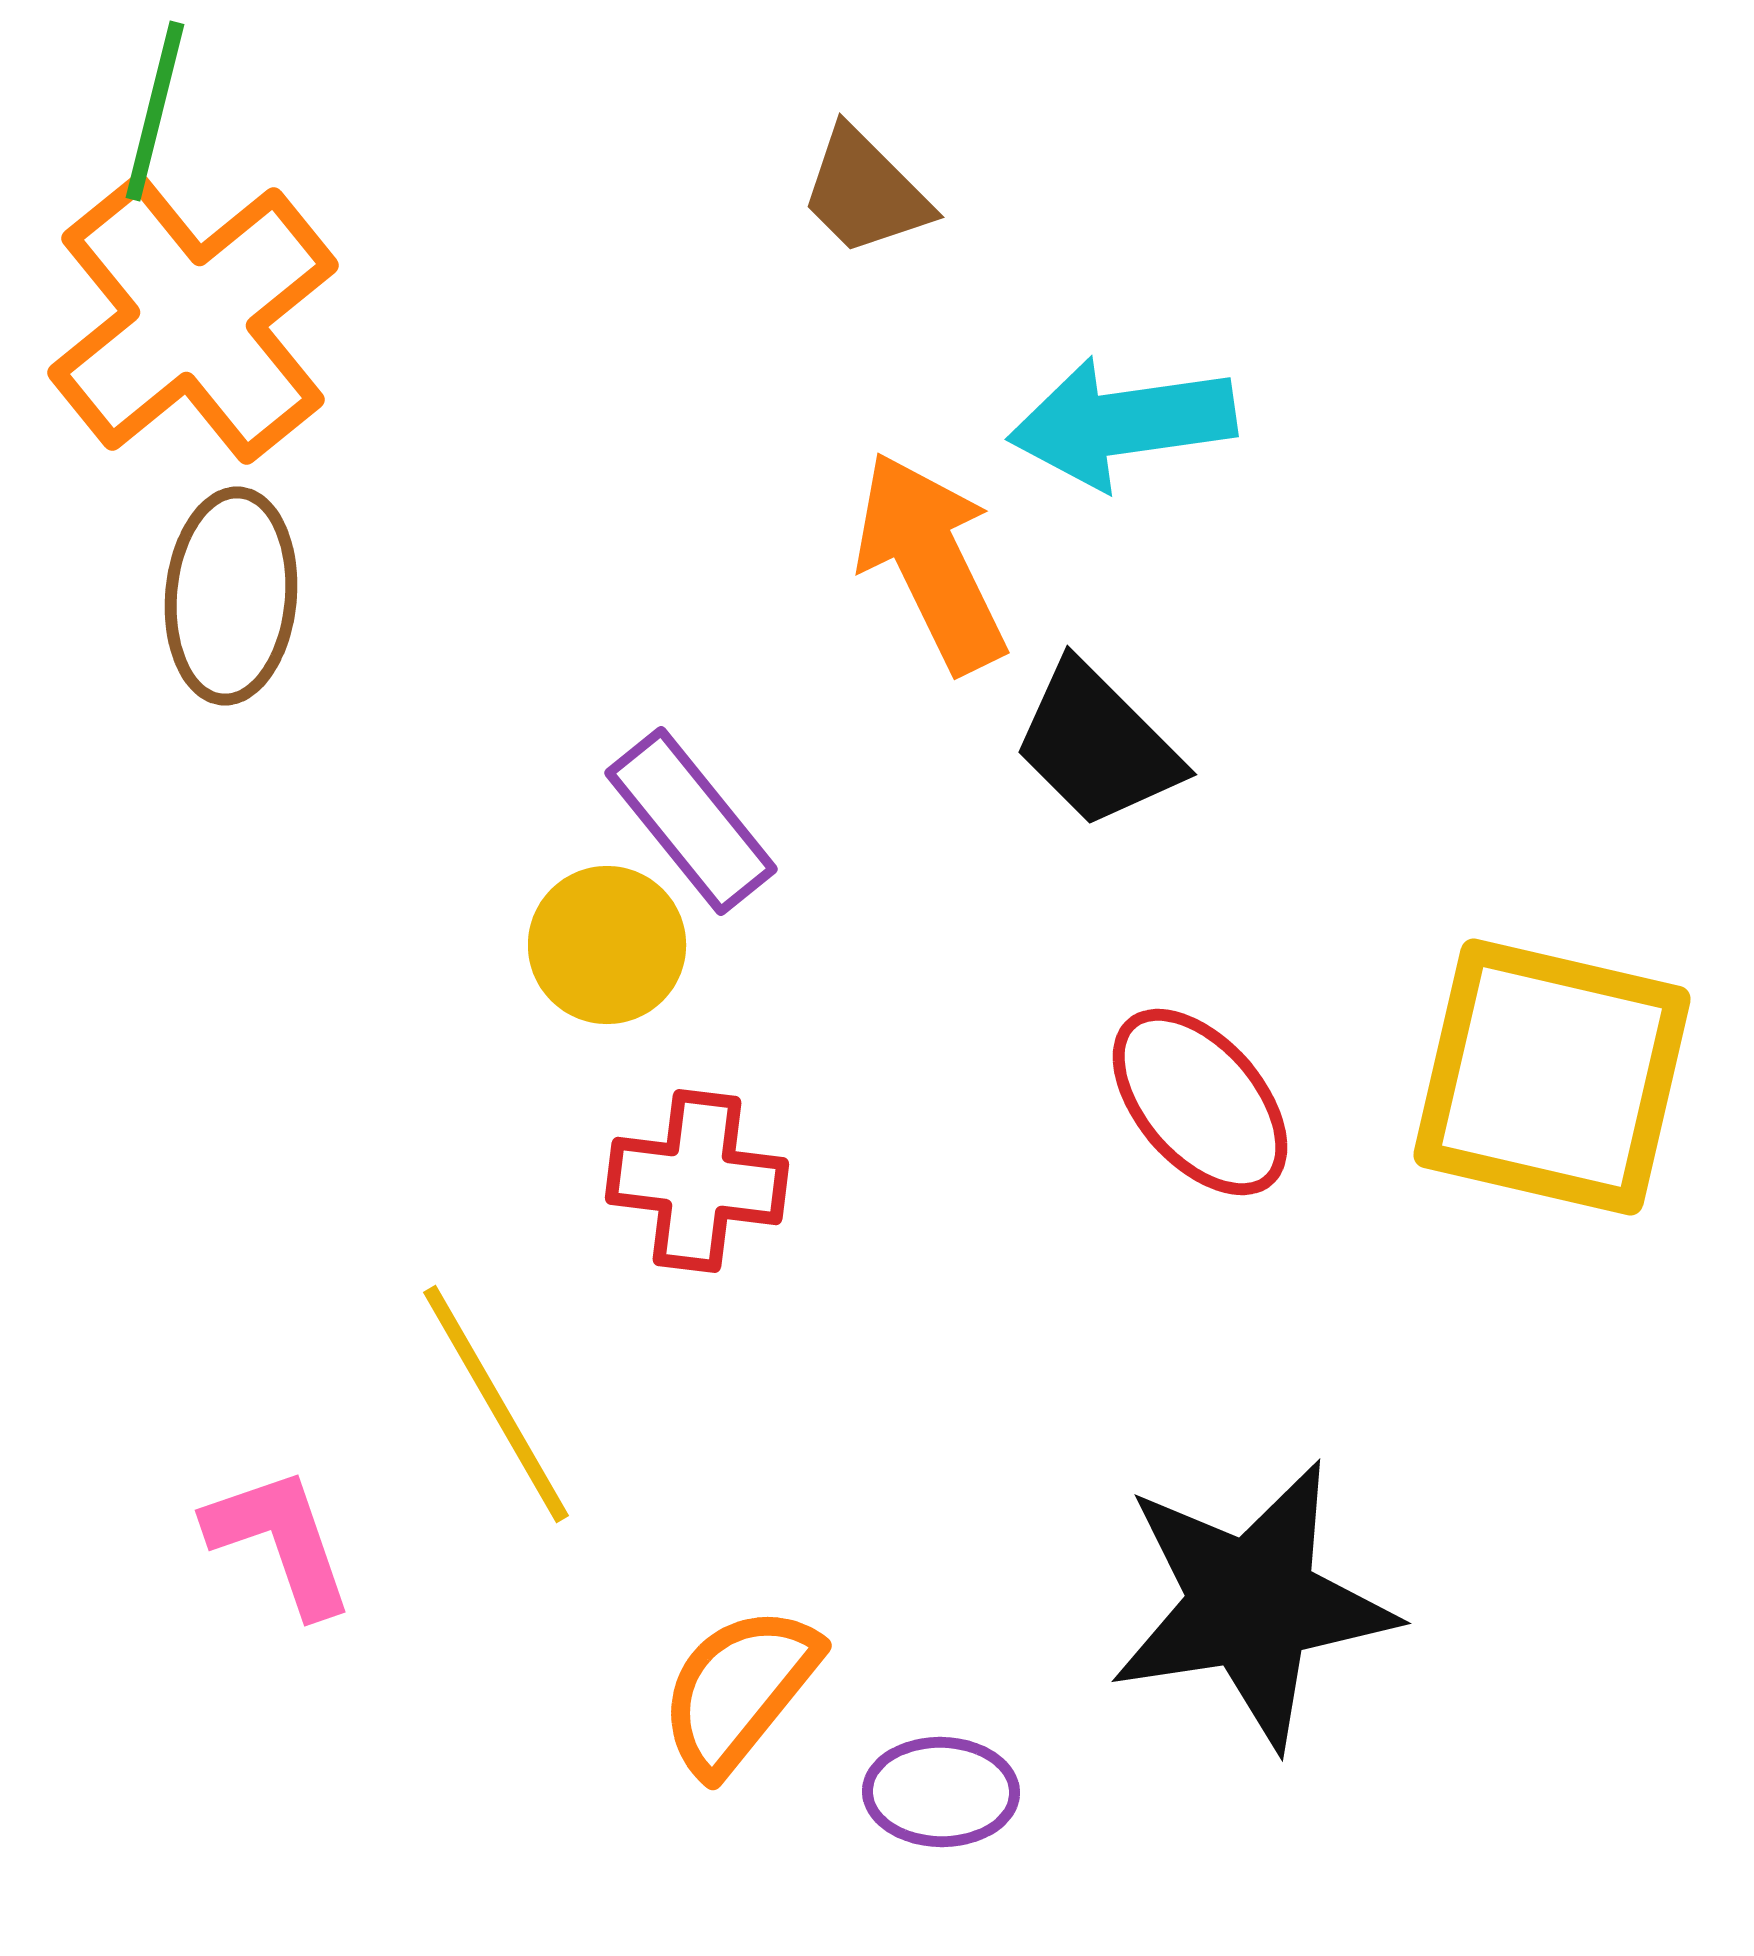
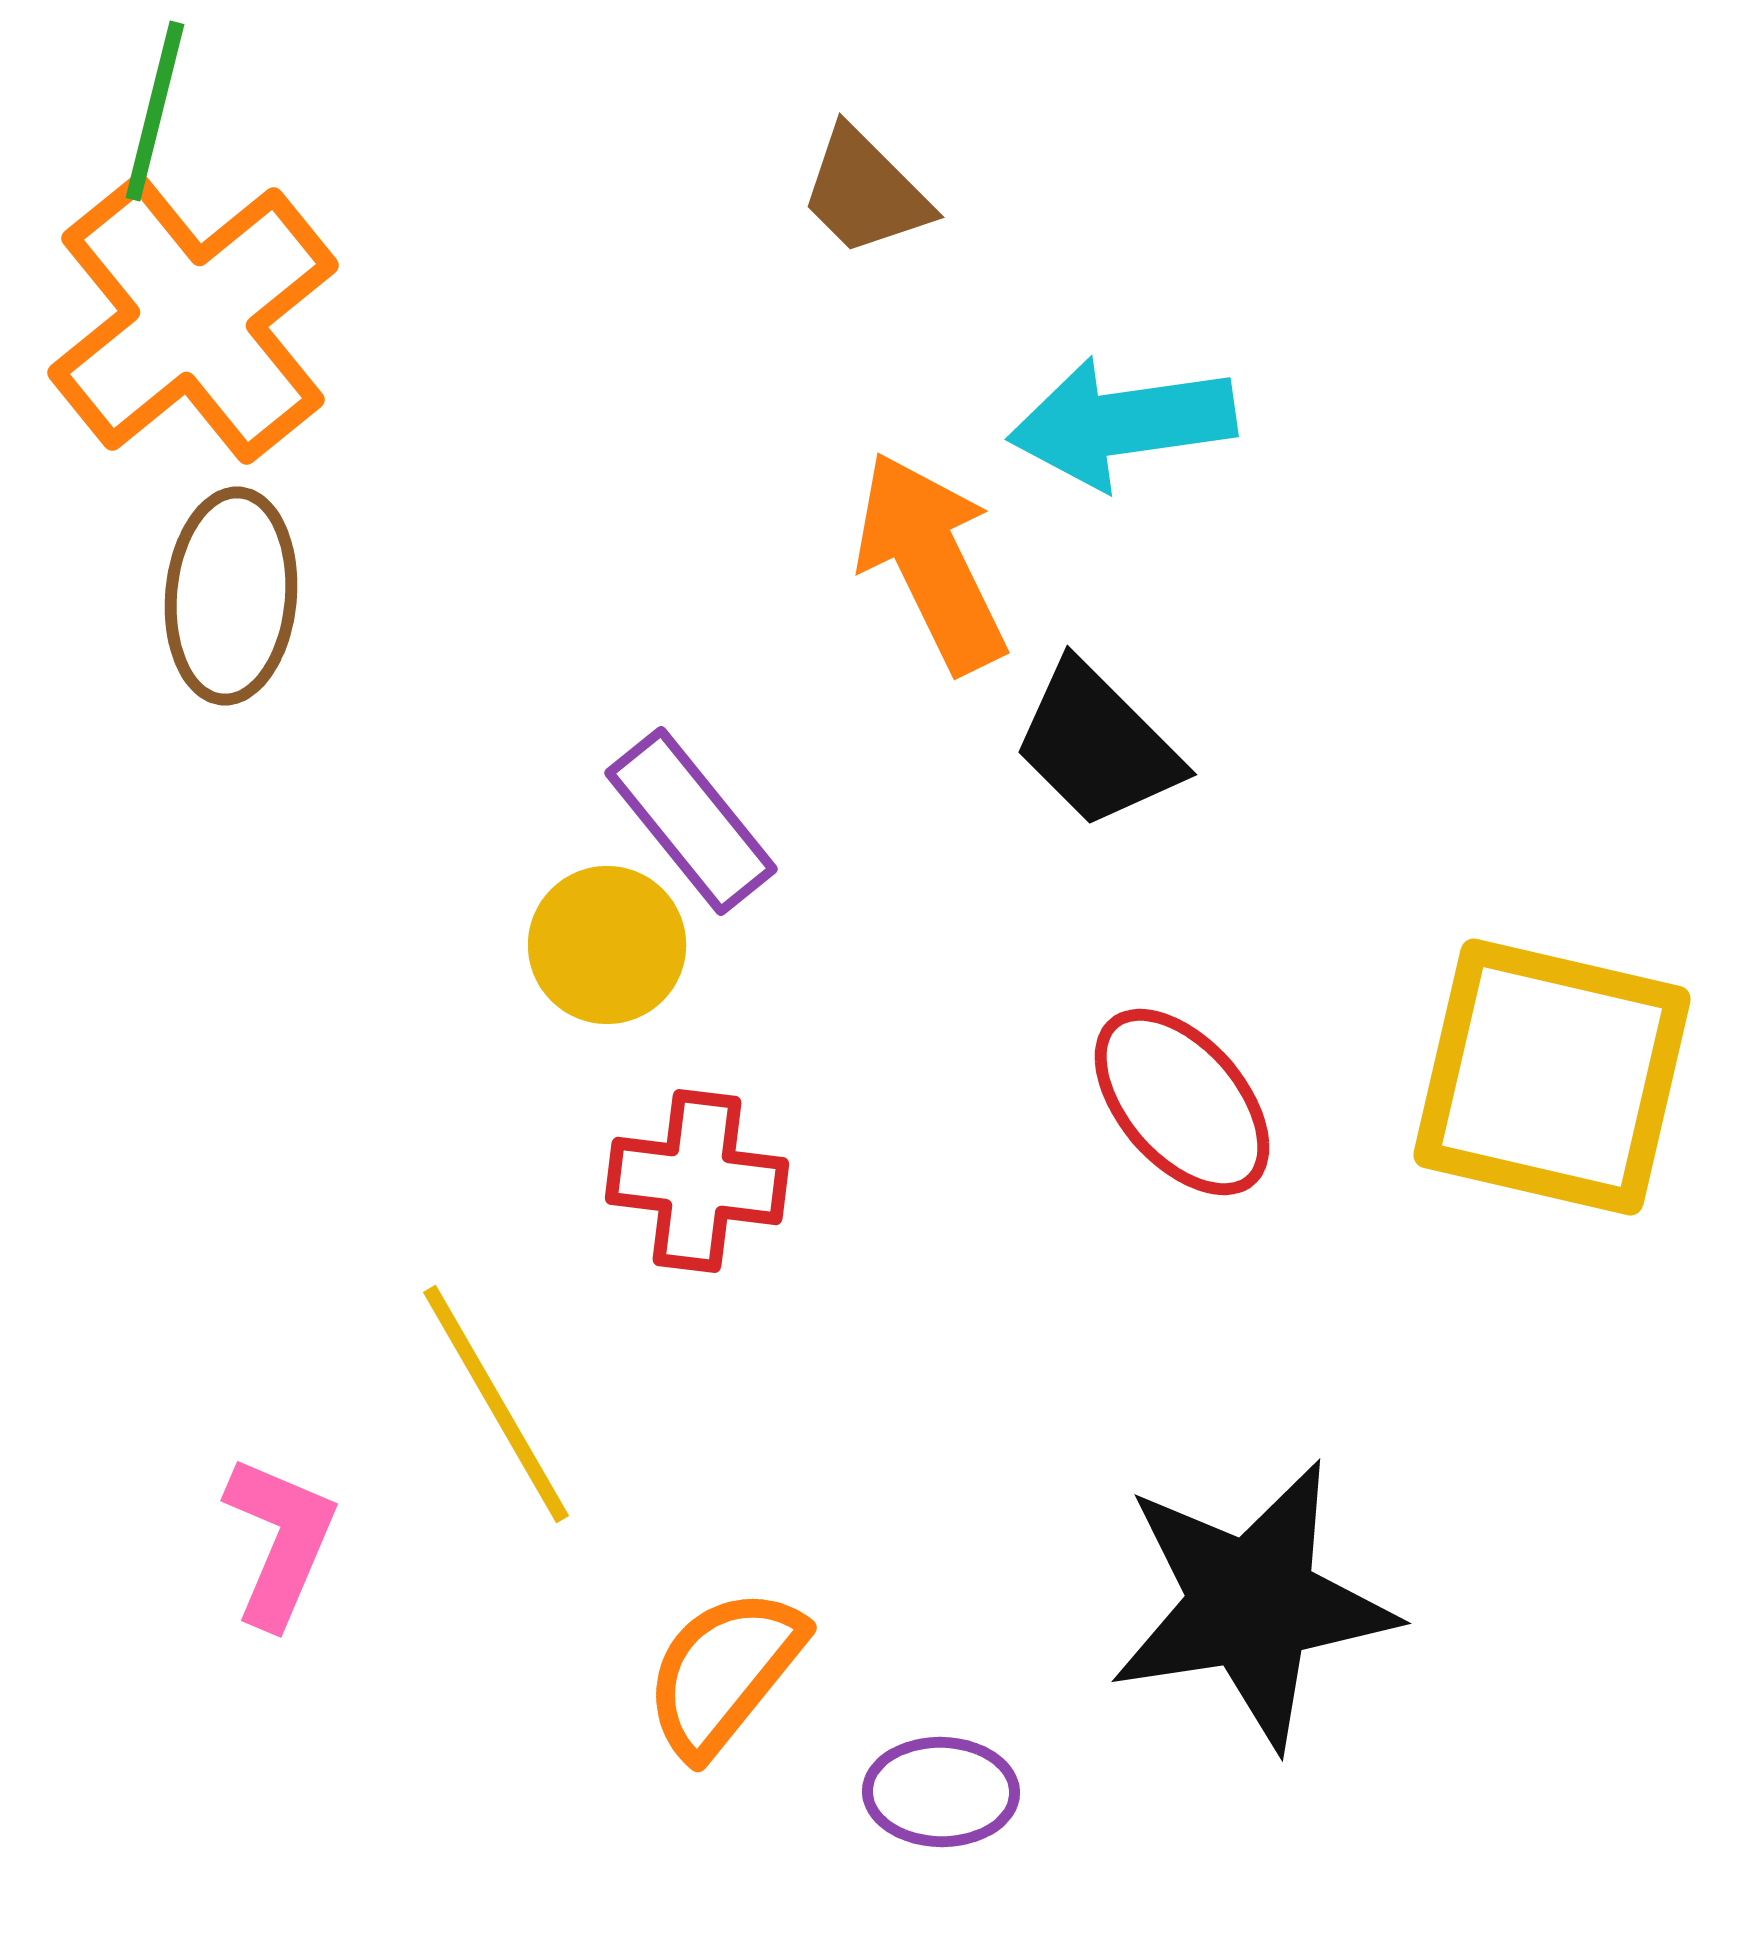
red ellipse: moved 18 px left
pink L-shape: rotated 42 degrees clockwise
orange semicircle: moved 15 px left, 18 px up
